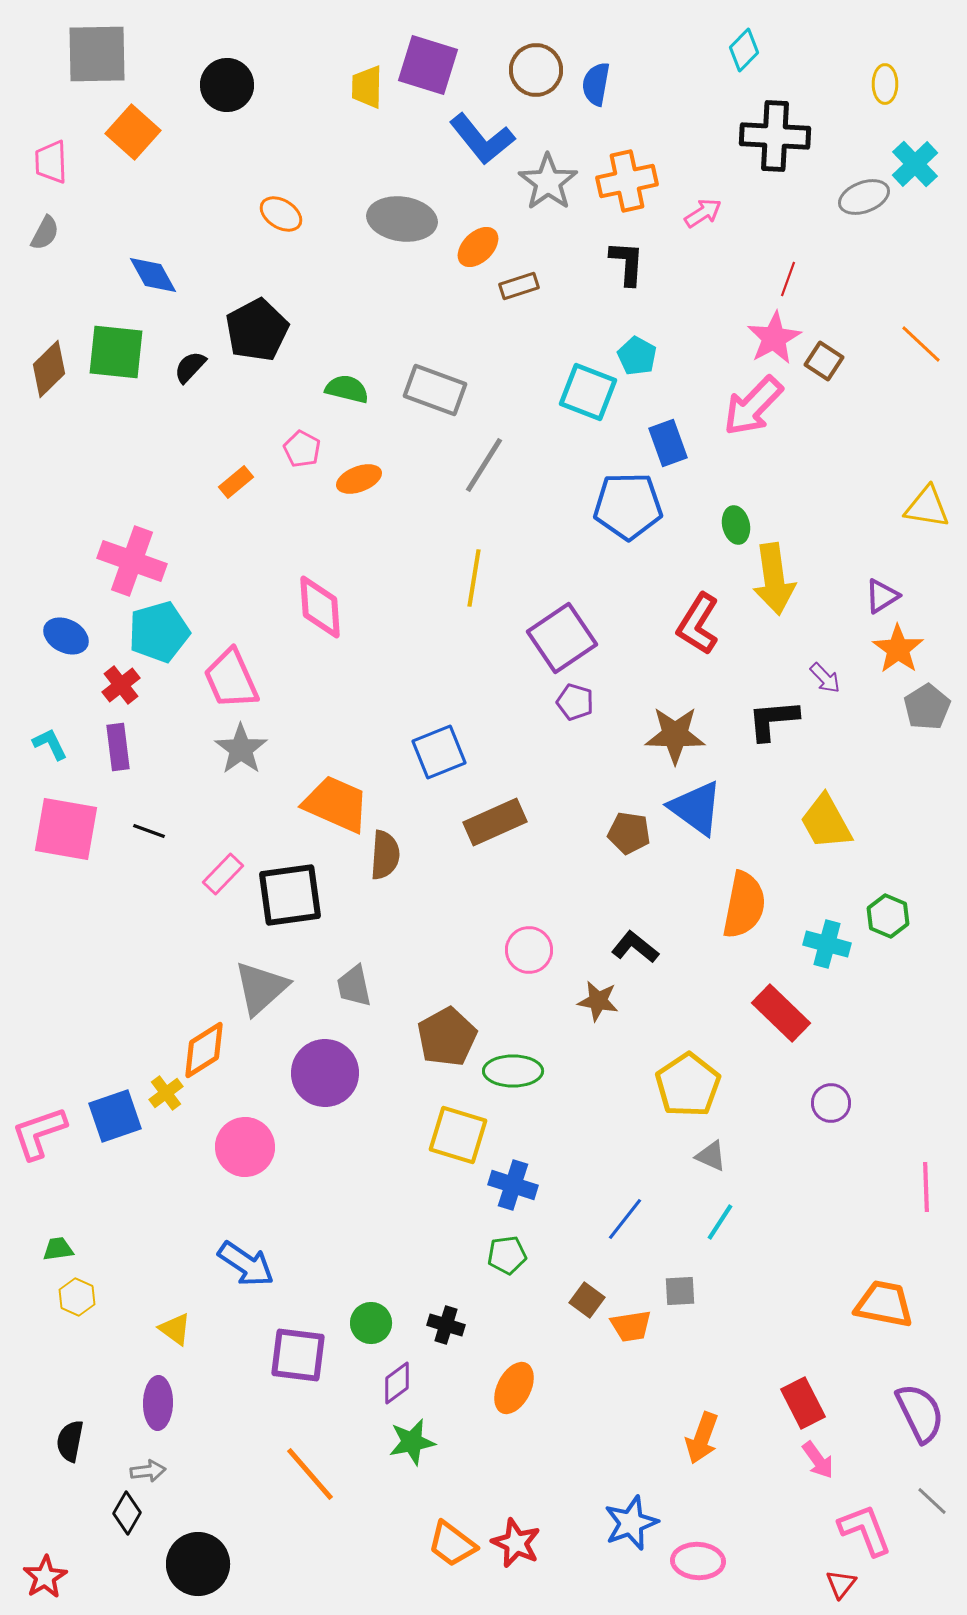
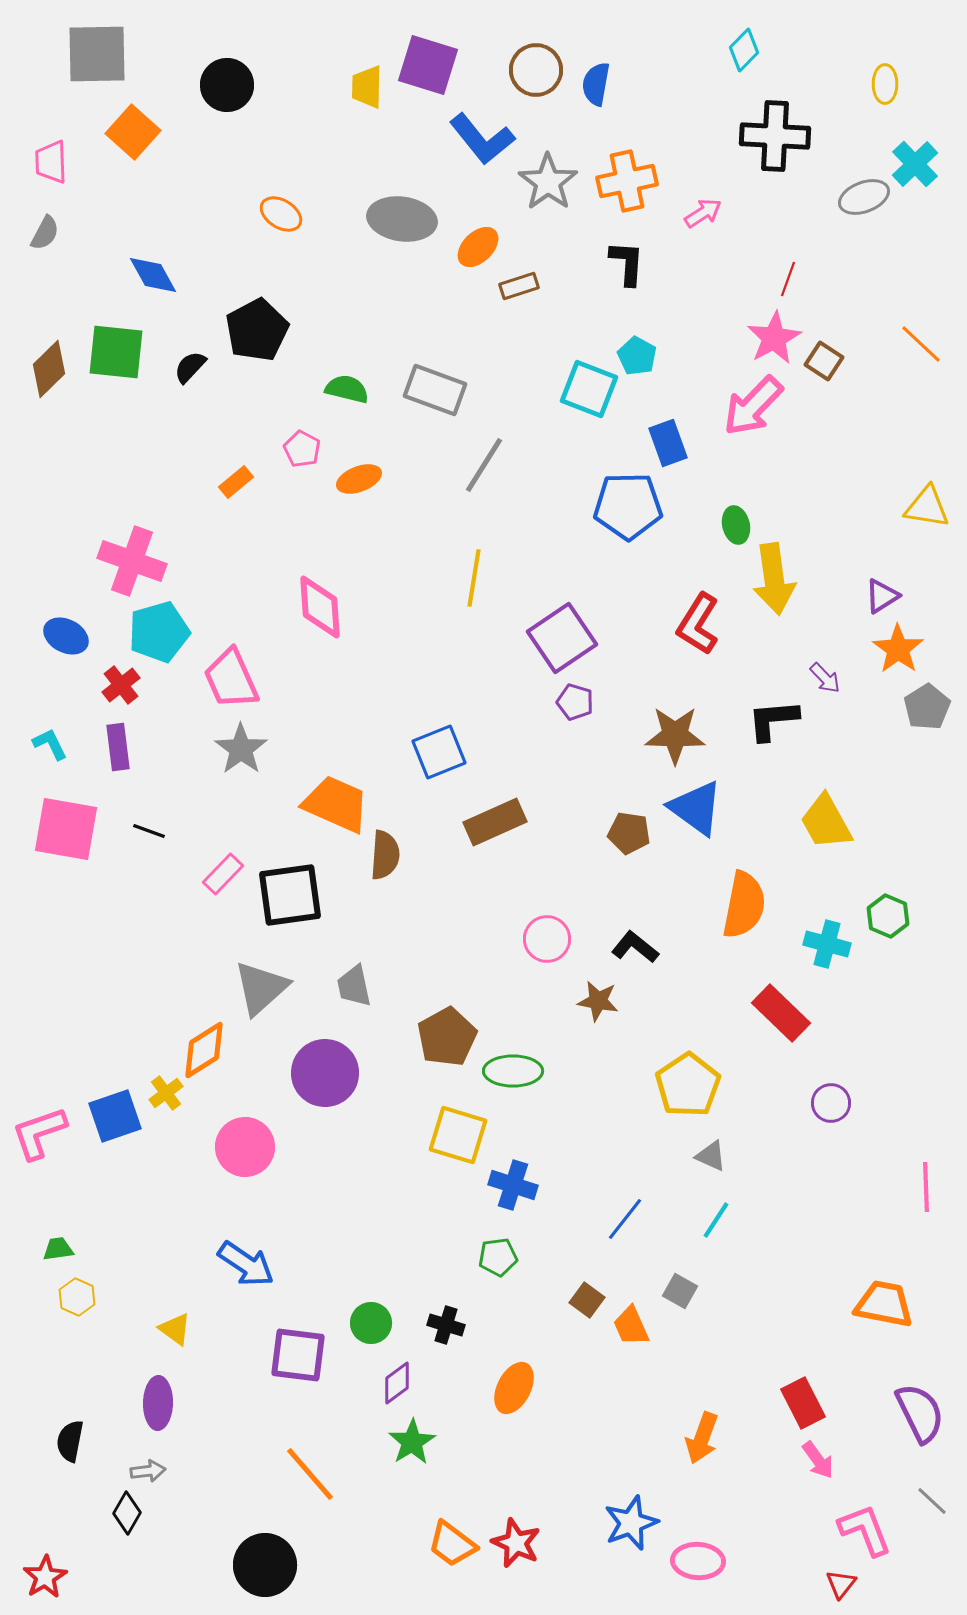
cyan square at (588, 392): moved 1 px right, 3 px up
pink circle at (529, 950): moved 18 px right, 11 px up
cyan line at (720, 1222): moved 4 px left, 2 px up
green pentagon at (507, 1255): moved 9 px left, 2 px down
gray square at (680, 1291): rotated 32 degrees clockwise
orange trapezoid at (631, 1326): rotated 75 degrees clockwise
green star at (412, 1442): rotated 21 degrees counterclockwise
black circle at (198, 1564): moved 67 px right, 1 px down
